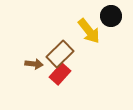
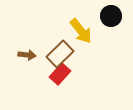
yellow arrow: moved 8 px left
brown arrow: moved 7 px left, 9 px up
